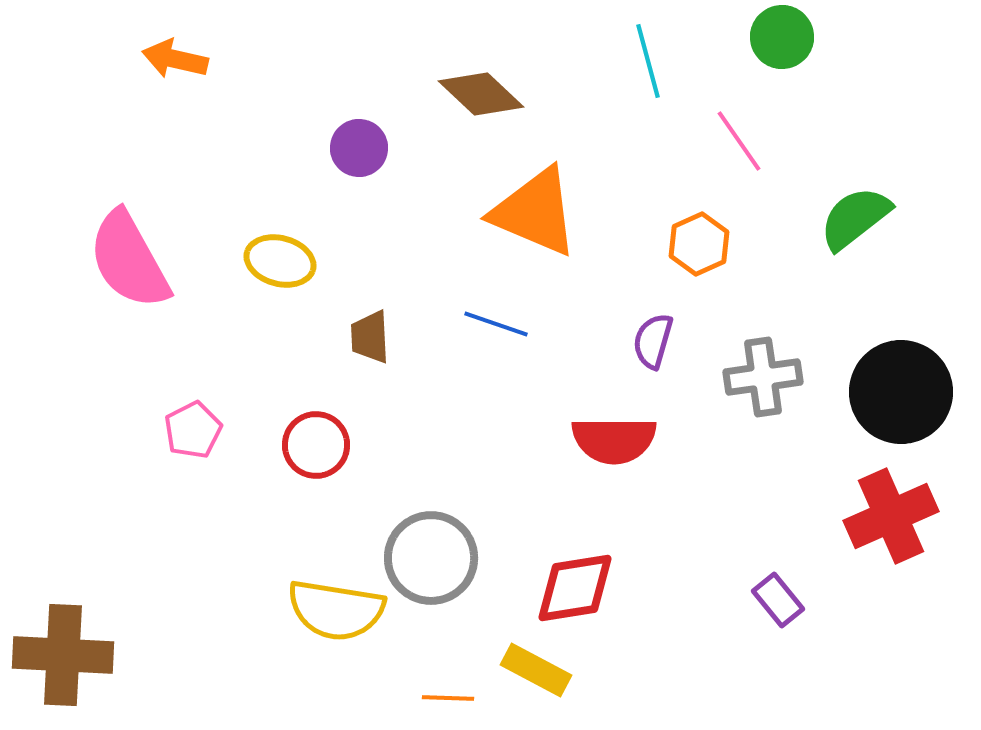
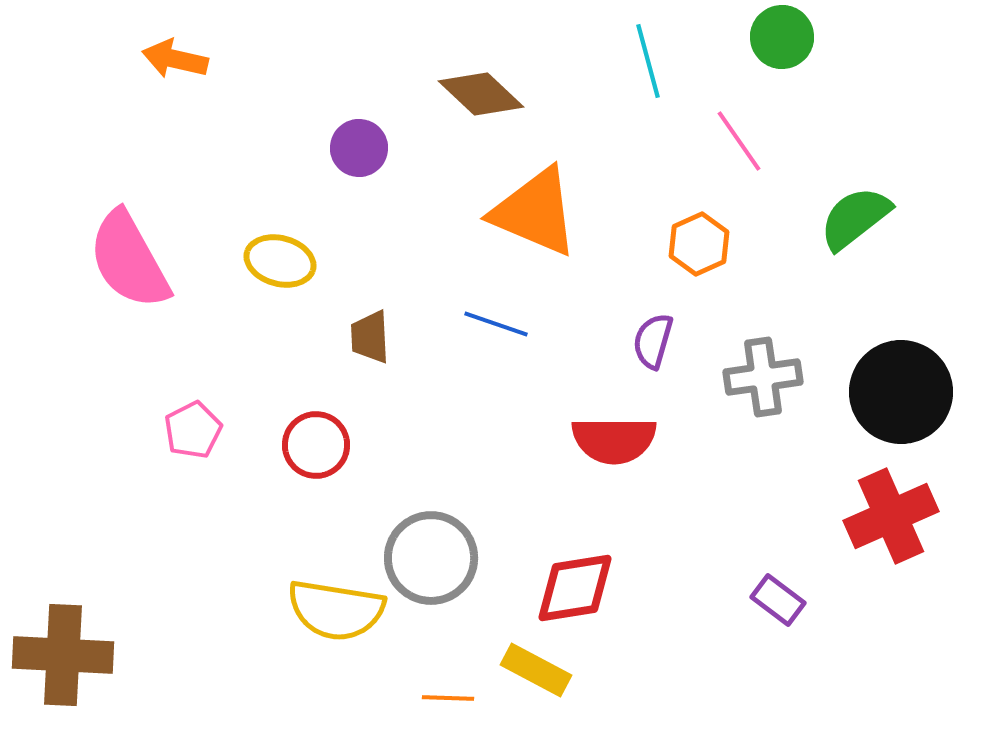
purple rectangle: rotated 14 degrees counterclockwise
